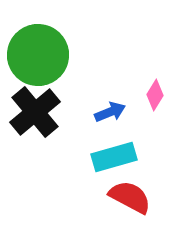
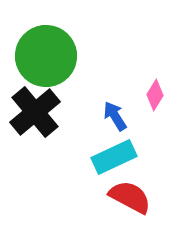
green circle: moved 8 px right, 1 px down
blue arrow: moved 5 px right, 4 px down; rotated 100 degrees counterclockwise
cyan rectangle: rotated 9 degrees counterclockwise
